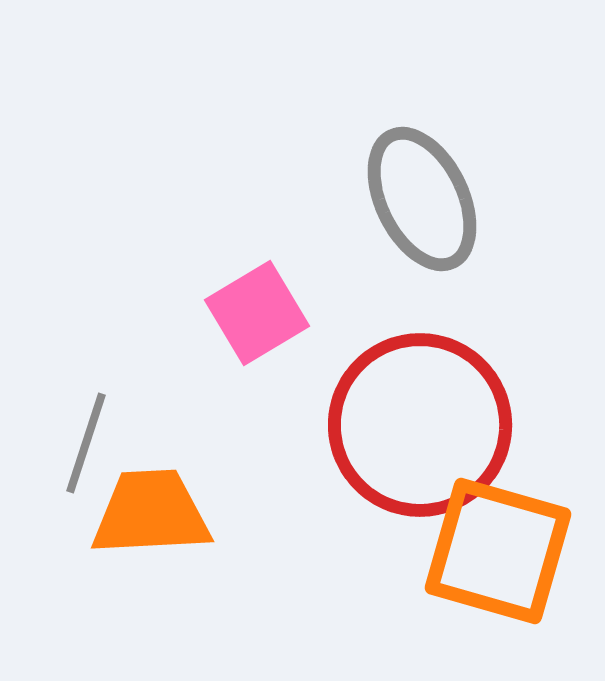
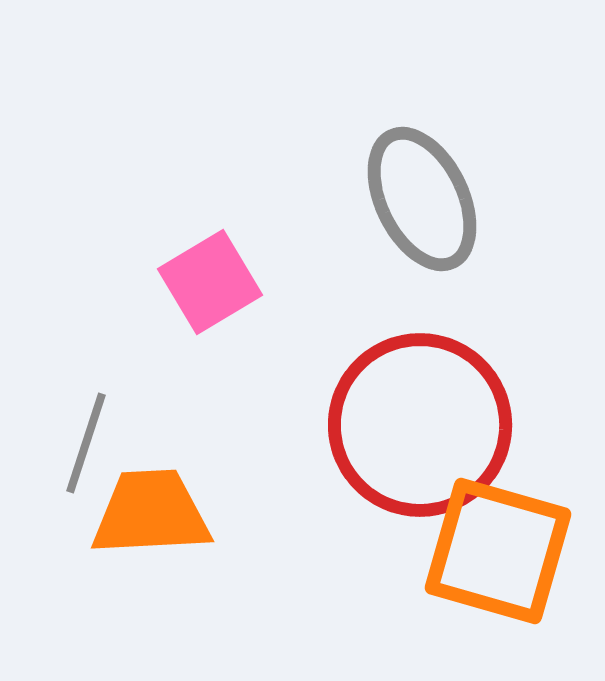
pink square: moved 47 px left, 31 px up
